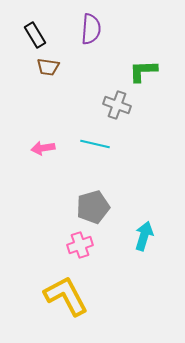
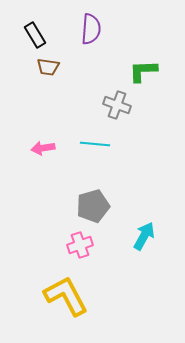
cyan line: rotated 8 degrees counterclockwise
gray pentagon: moved 1 px up
cyan arrow: rotated 12 degrees clockwise
